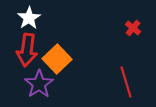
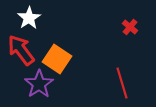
red cross: moved 3 px left, 1 px up
red arrow: moved 6 px left; rotated 136 degrees clockwise
orange square: rotated 12 degrees counterclockwise
red line: moved 4 px left, 1 px down
